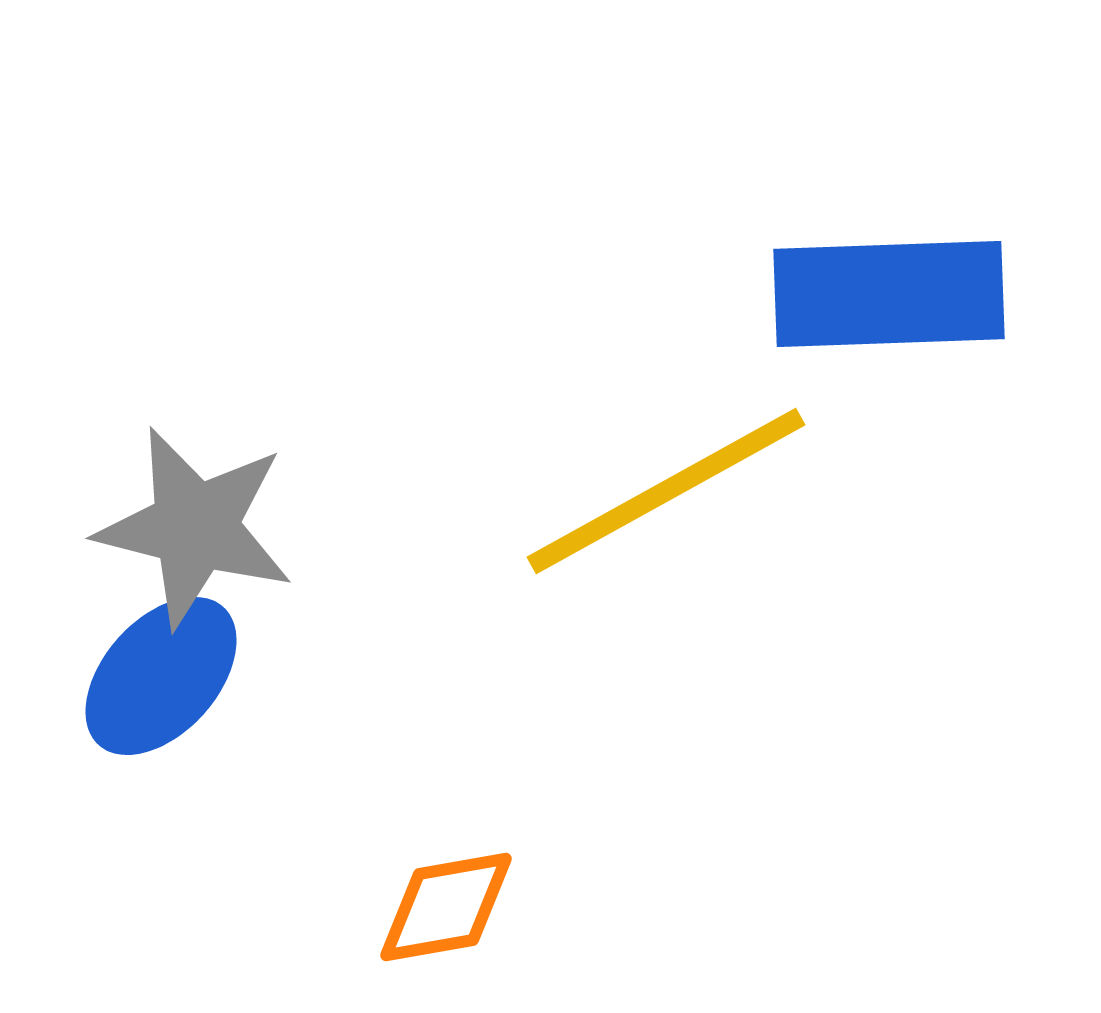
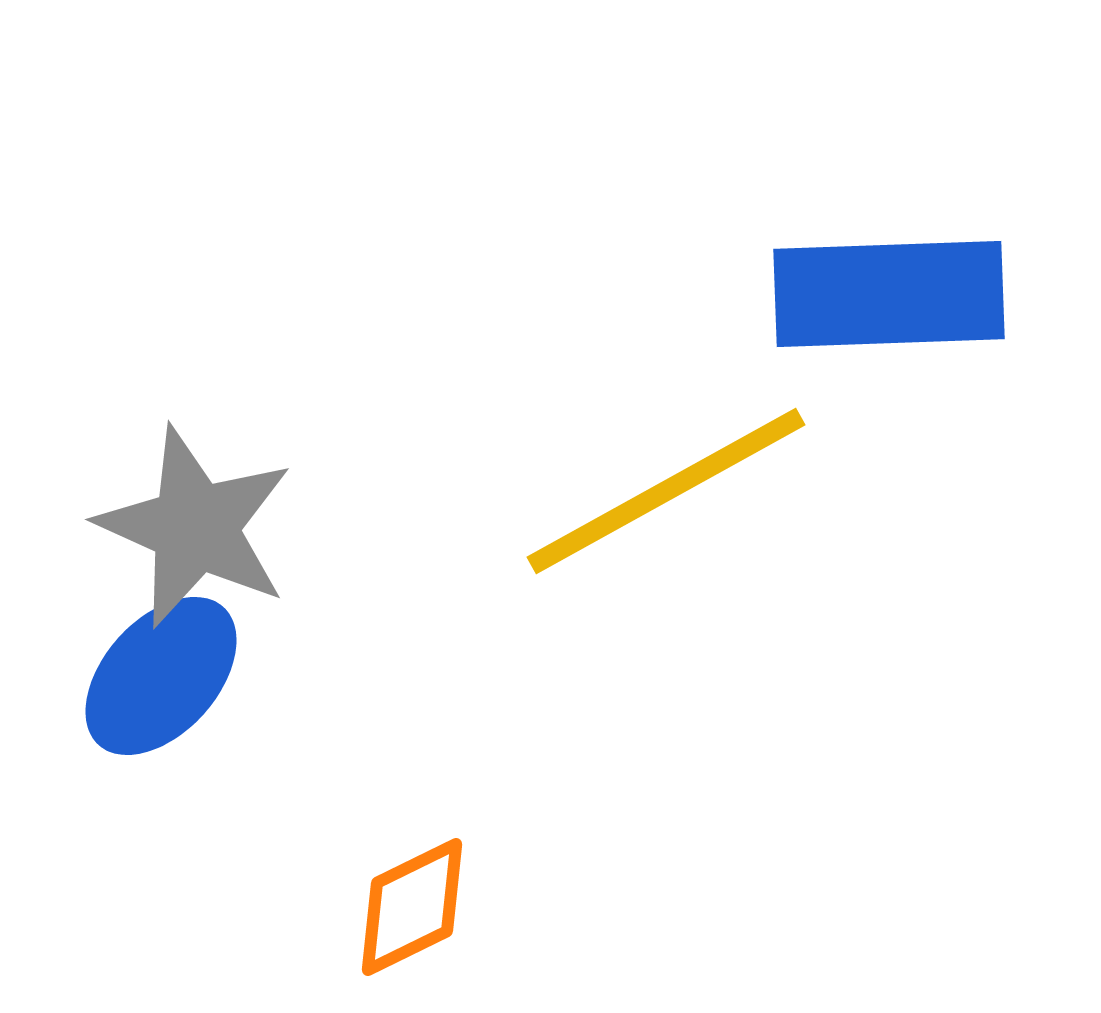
gray star: rotated 10 degrees clockwise
orange diamond: moved 34 px left; rotated 16 degrees counterclockwise
